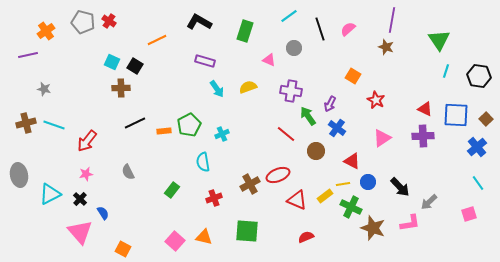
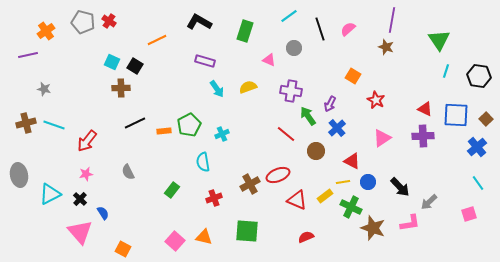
blue cross at (337, 128): rotated 12 degrees clockwise
yellow line at (343, 184): moved 2 px up
